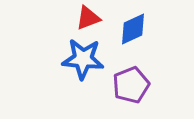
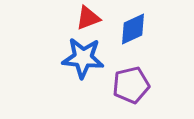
blue star: moved 1 px up
purple pentagon: rotated 9 degrees clockwise
